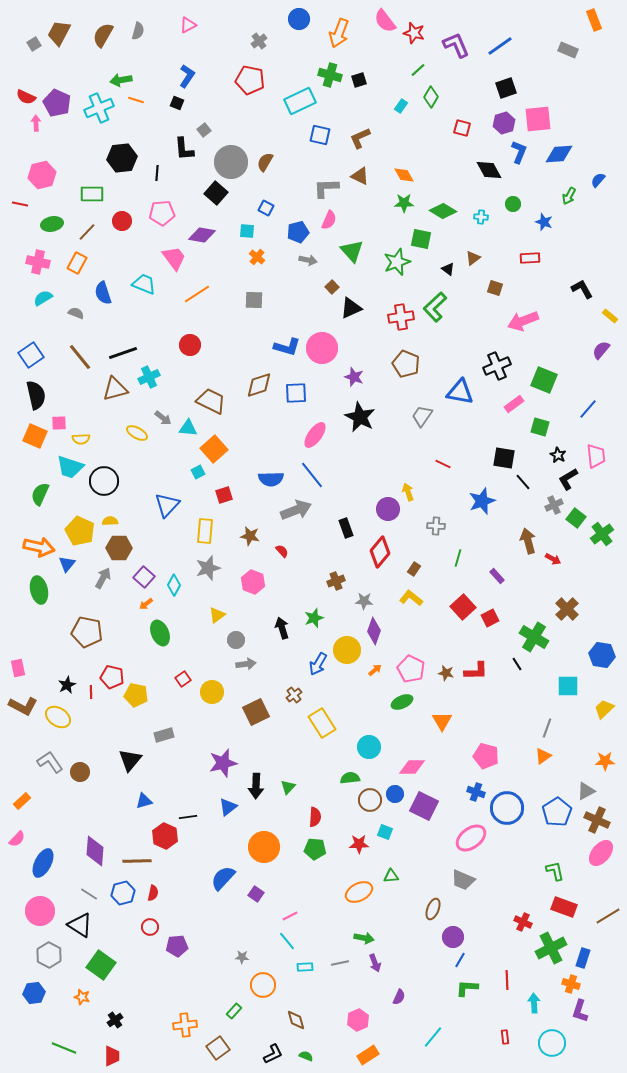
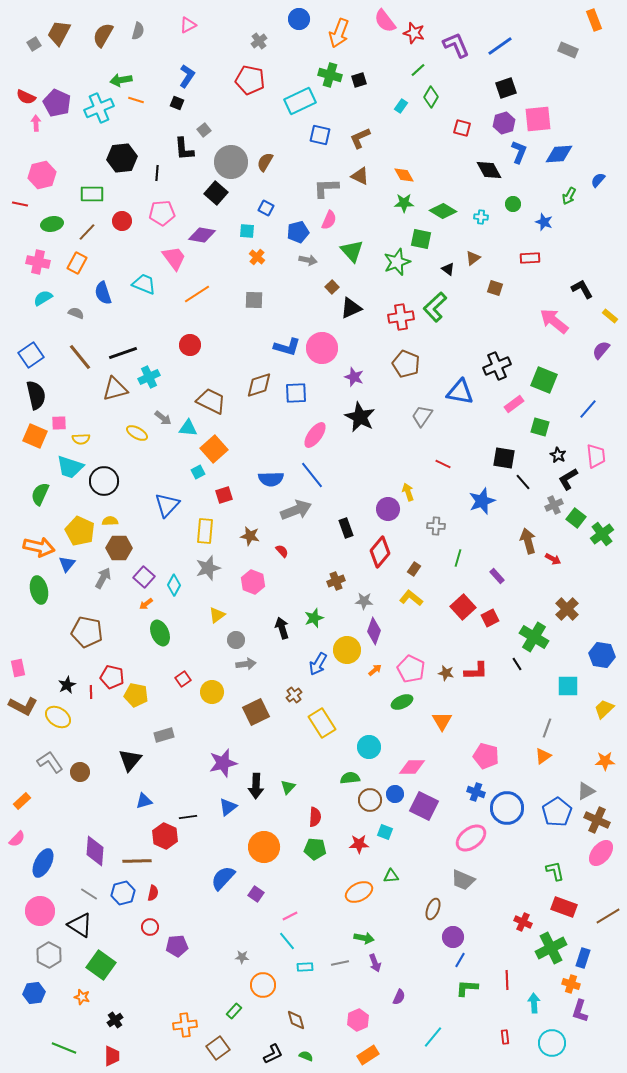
pink arrow at (523, 321): moved 31 px right; rotated 60 degrees clockwise
